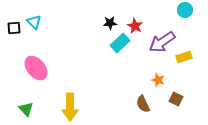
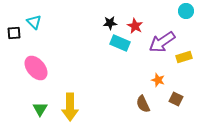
cyan circle: moved 1 px right, 1 px down
black square: moved 5 px down
cyan rectangle: rotated 66 degrees clockwise
green triangle: moved 14 px right; rotated 14 degrees clockwise
